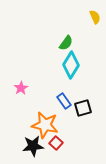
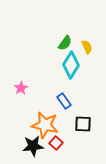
yellow semicircle: moved 8 px left, 30 px down
green semicircle: moved 1 px left
black square: moved 16 px down; rotated 18 degrees clockwise
